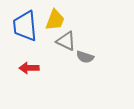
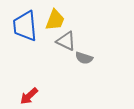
gray semicircle: moved 1 px left, 1 px down
red arrow: moved 28 px down; rotated 42 degrees counterclockwise
